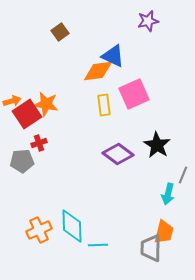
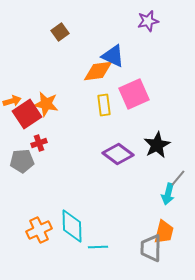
black star: rotated 12 degrees clockwise
gray line: moved 5 px left, 3 px down; rotated 18 degrees clockwise
cyan line: moved 2 px down
